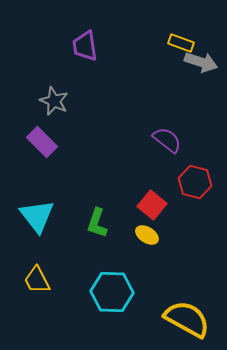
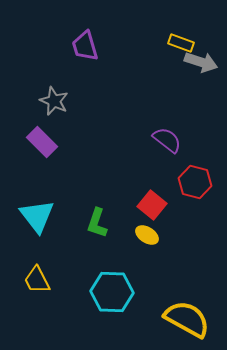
purple trapezoid: rotated 8 degrees counterclockwise
